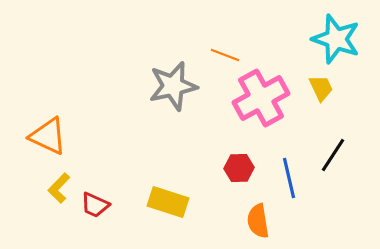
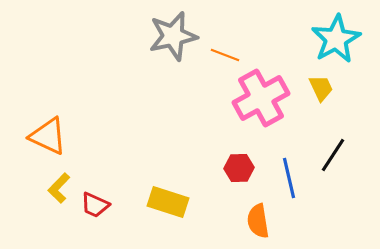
cyan star: rotated 24 degrees clockwise
gray star: moved 50 px up
